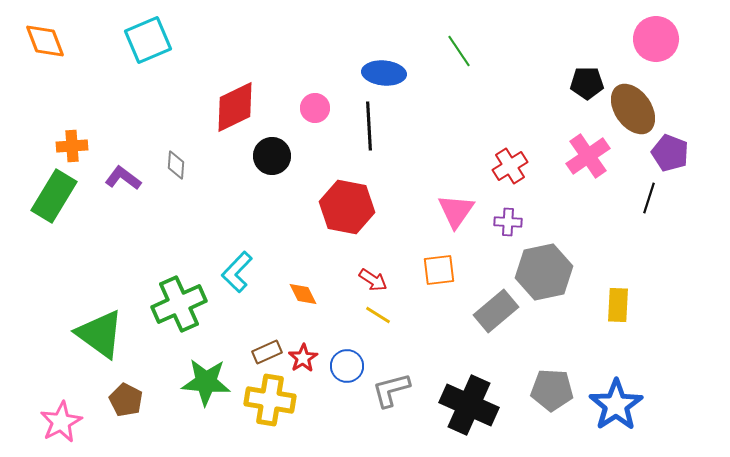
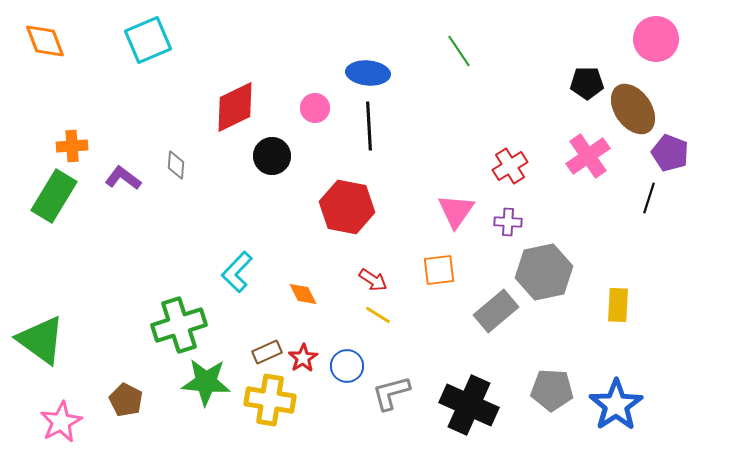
blue ellipse at (384, 73): moved 16 px left
green cross at (179, 304): moved 21 px down; rotated 6 degrees clockwise
green triangle at (100, 334): moved 59 px left, 6 px down
gray L-shape at (391, 390): moved 3 px down
